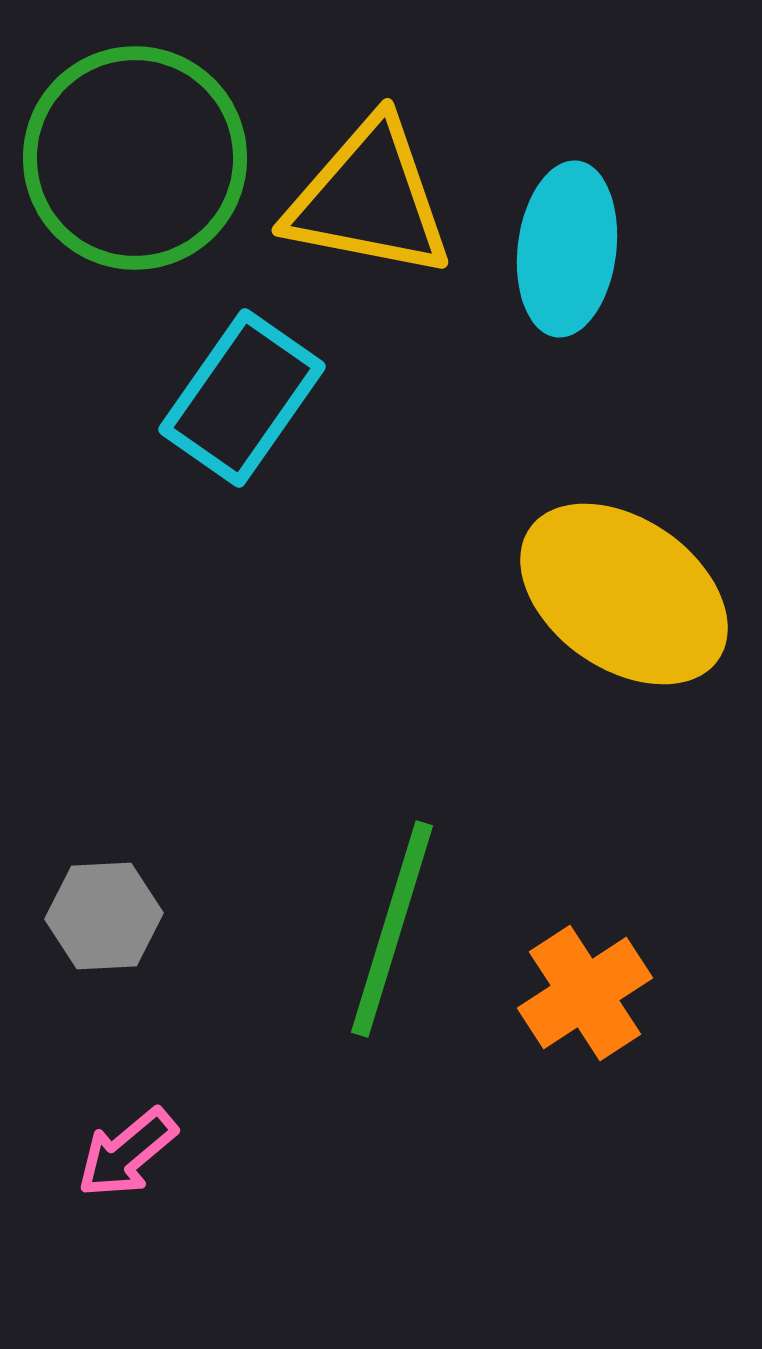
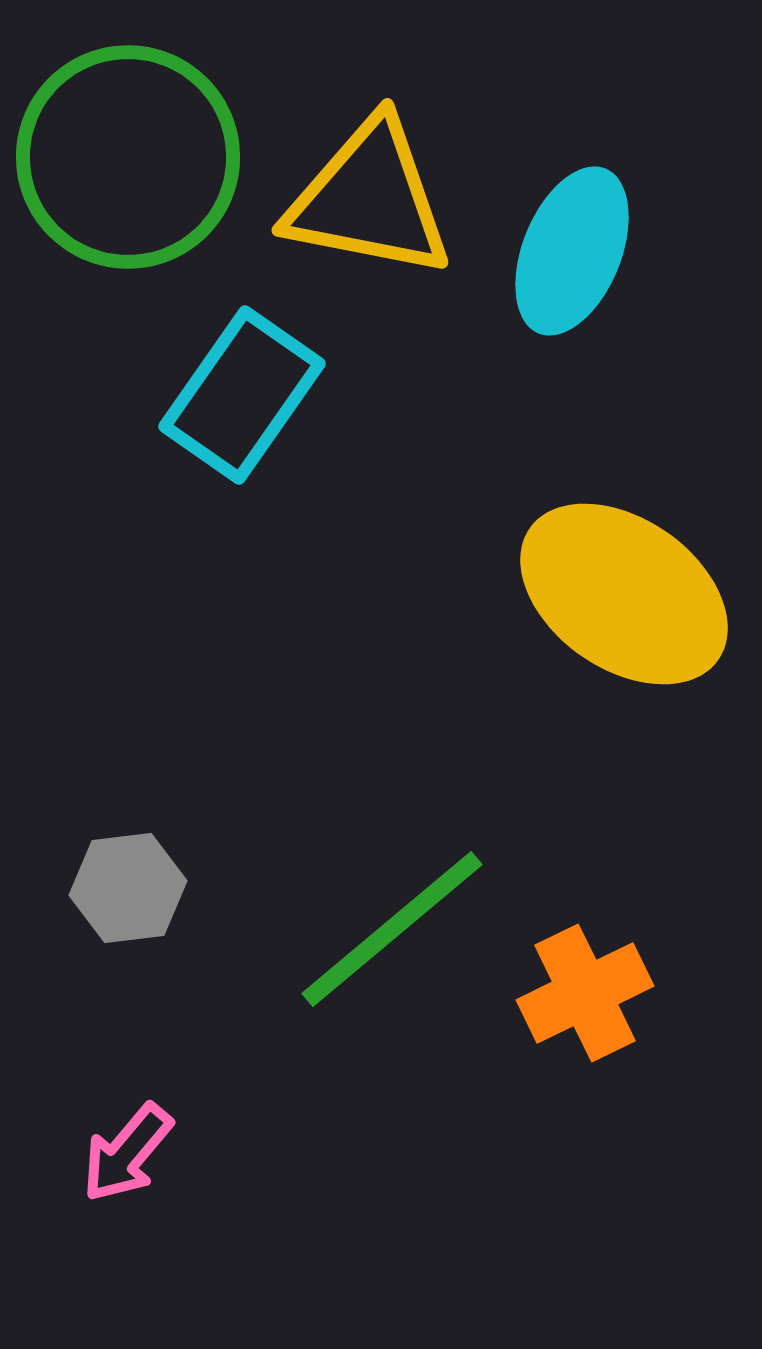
green circle: moved 7 px left, 1 px up
cyan ellipse: moved 5 px right, 2 px down; rotated 15 degrees clockwise
cyan rectangle: moved 3 px up
gray hexagon: moved 24 px right, 28 px up; rotated 4 degrees counterclockwise
green line: rotated 33 degrees clockwise
orange cross: rotated 7 degrees clockwise
pink arrow: rotated 10 degrees counterclockwise
